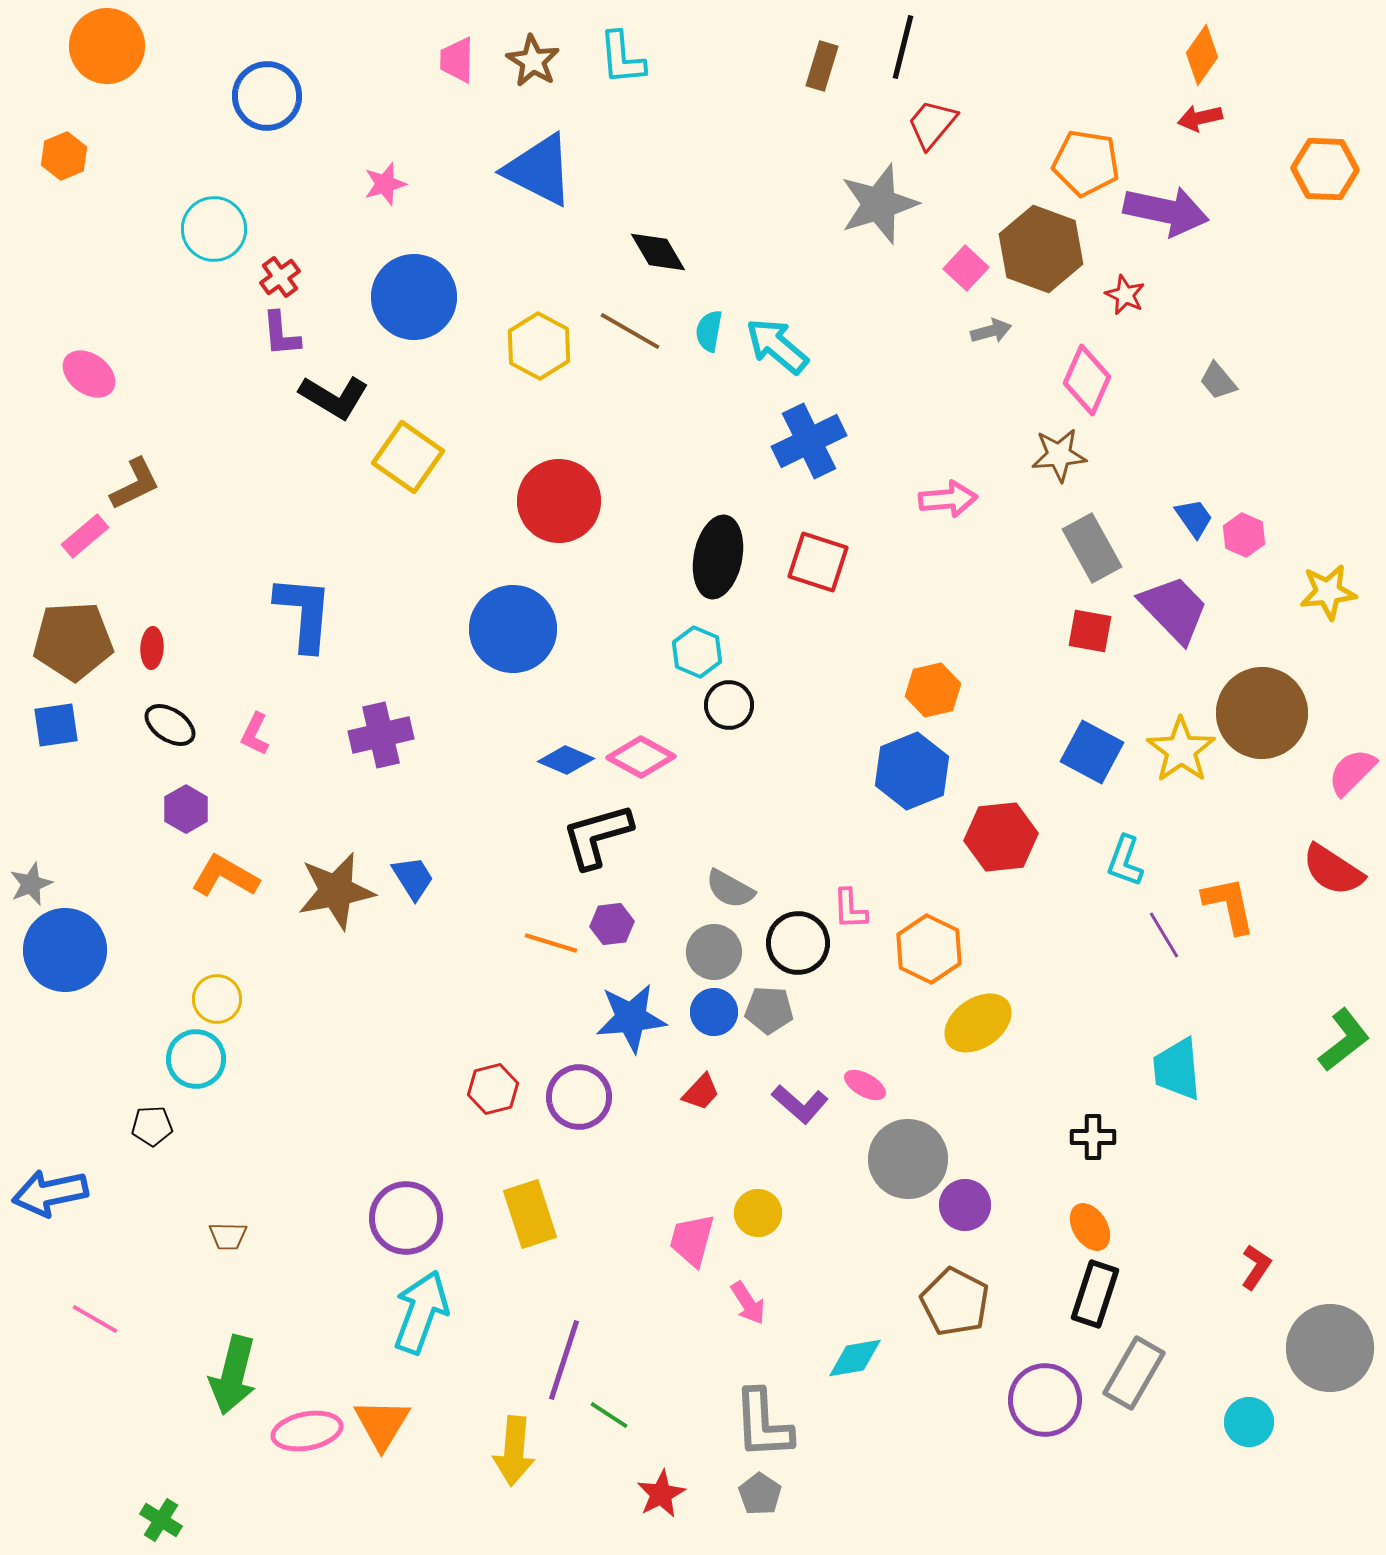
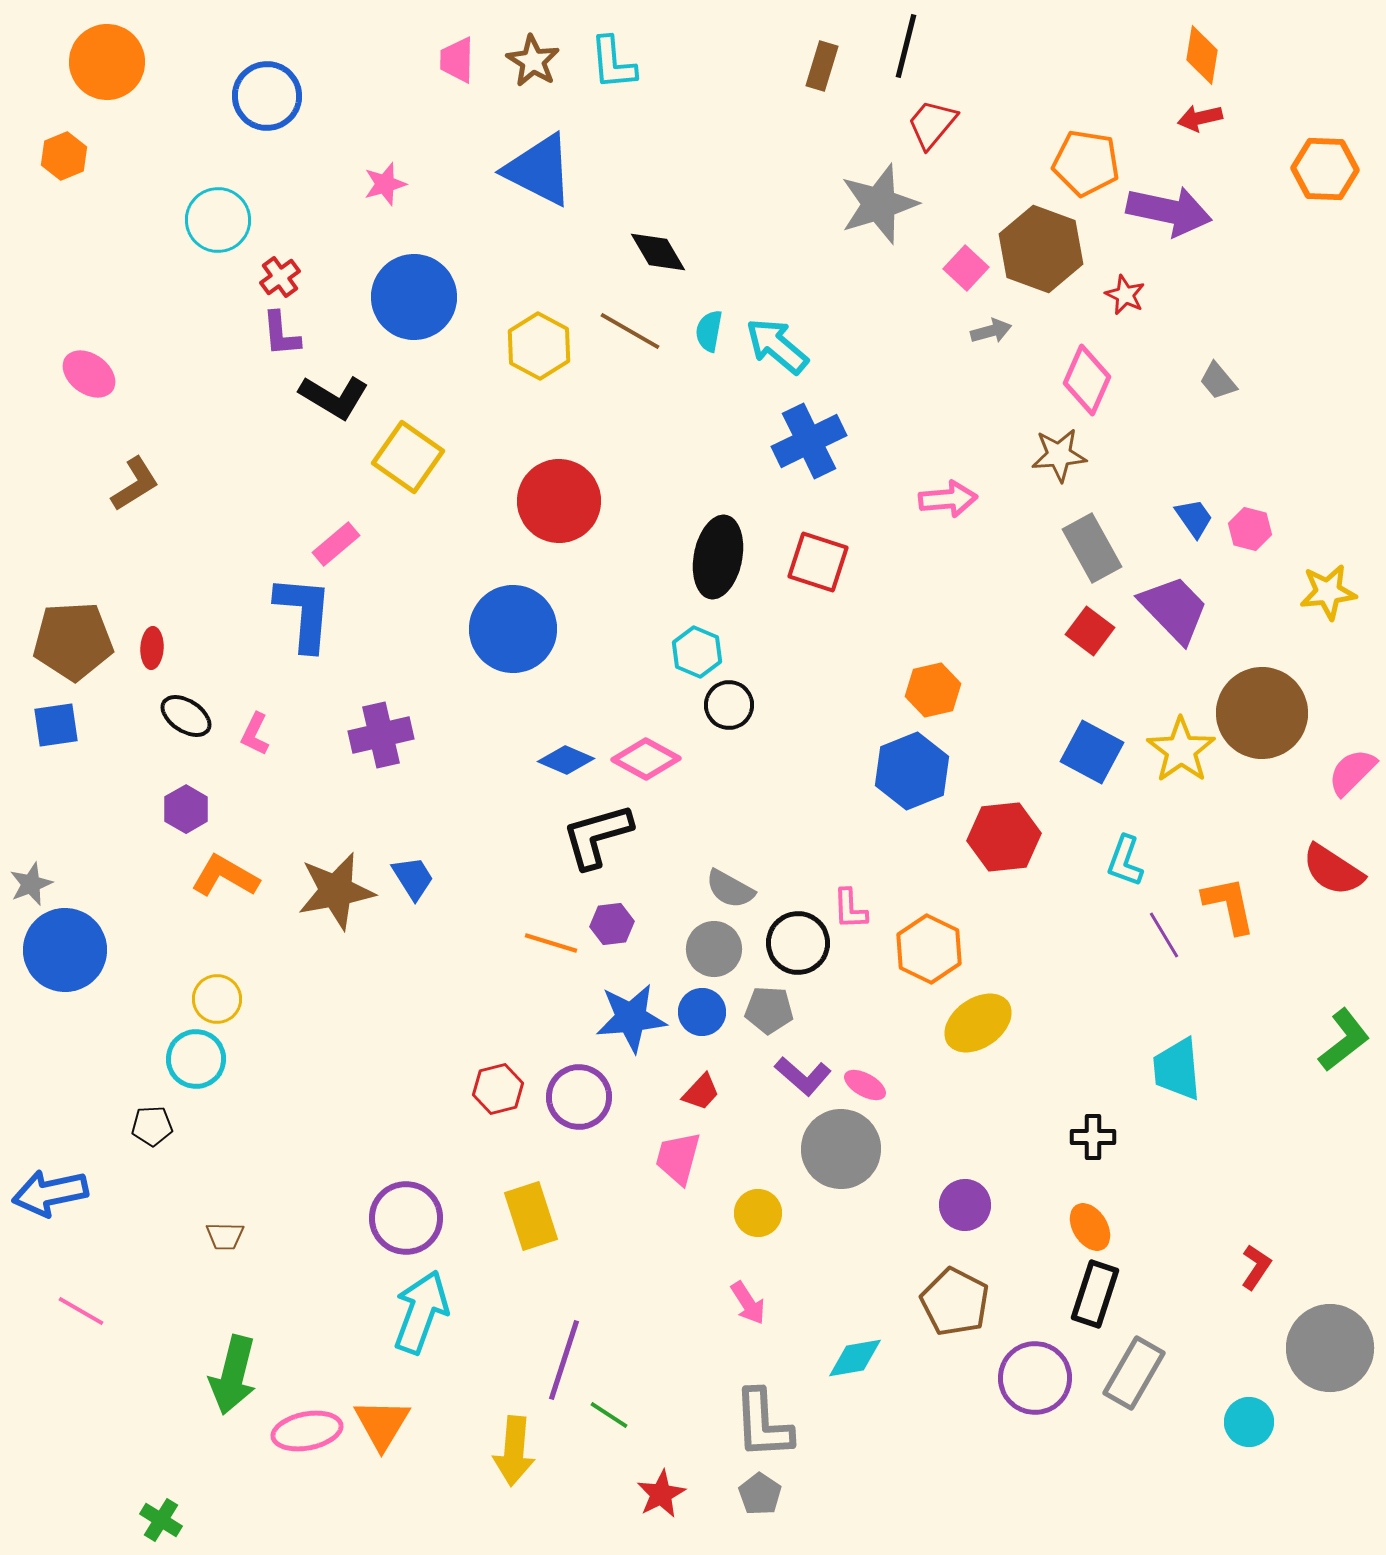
orange circle at (107, 46): moved 16 px down
black line at (903, 47): moved 3 px right, 1 px up
orange diamond at (1202, 55): rotated 26 degrees counterclockwise
cyan L-shape at (622, 58): moved 9 px left, 5 px down
purple arrow at (1166, 211): moved 3 px right
cyan circle at (214, 229): moved 4 px right, 9 px up
brown L-shape at (135, 484): rotated 6 degrees counterclockwise
pink hexagon at (1244, 535): moved 6 px right, 6 px up; rotated 9 degrees counterclockwise
pink rectangle at (85, 536): moved 251 px right, 8 px down
red square at (1090, 631): rotated 27 degrees clockwise
black ellipse at (170, 725): moved 16 px right, 9 px up
pink diamond at (641, 757): moved 5 px right, 2 px down
red hexagon at (1001, 837): moved 3 px right
gray circle at (714, 952): moved 3 px up
blue circle at (714, 1012): moved 12 px left
red hexagon at (493, 1089): moved 5 px right
purple L-shape at (800, 1104): moved 3 px right, 28 px up
gray circle at (908, 1159): moved 67 px left, 10 px up
yellow rectangle at (530, 1214): moved 1 px right, 2 px down
brown trapezoid at (228, 1236): moved 3 px left
pink trapezoid at (692, 1240): moved 14 px left, 82 px up
pink line at (95, 1319): moved 14 px left, 8 px up
purple circle at (1045, 1400): moved 10 px left, 22 px up
